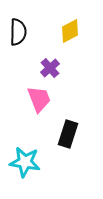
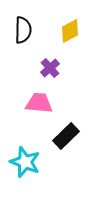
black semicircle: moved 5 px right, 2 px up
pink trapezoid: moved 4 px down; rotated 64 degrees counterclockwise
black rectangle: moved 2 px left, 2 px down; rotated 28 degrees clockwise
cyan star: rotated 12 degrees clockwise
